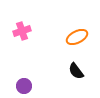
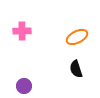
pink cross: rotated 18 degrees clockwise
black semicircle: moved 2 px up; rotated 18 degrees clockwise
